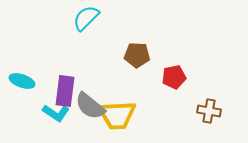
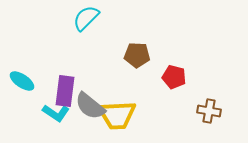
red pentagon: rotated 25 degrees clockwise
cyan ellipse: rotated 15 degrees clockwise
